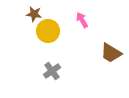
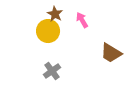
brown star: moved 21 px right; rotated 21 degrees clockwise
